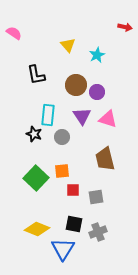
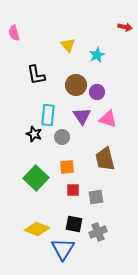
pink semicircle: rotated 140 degrees counterclockwise
orange square: moved 5 px right, 4 px up
